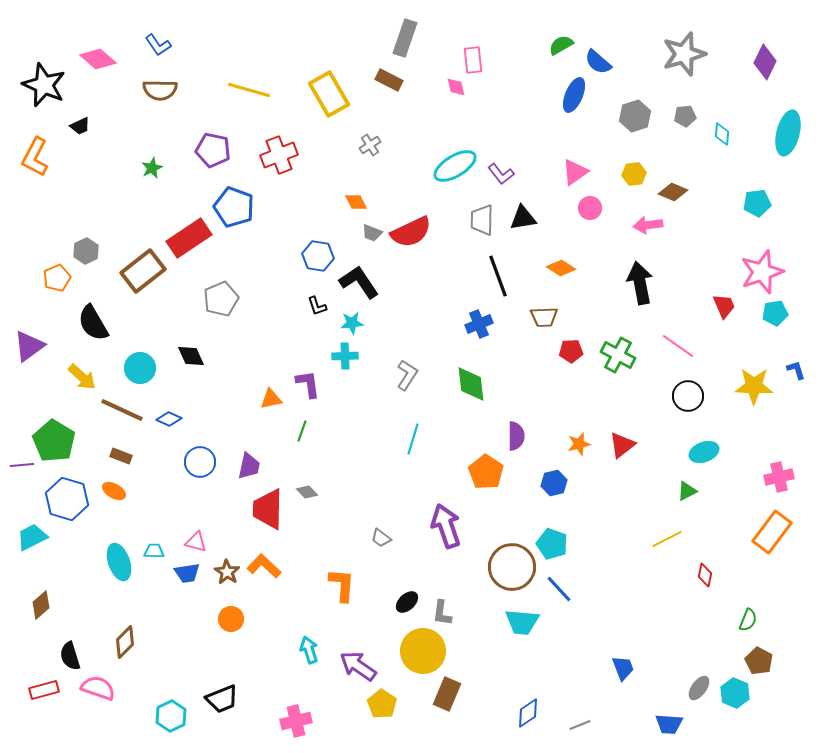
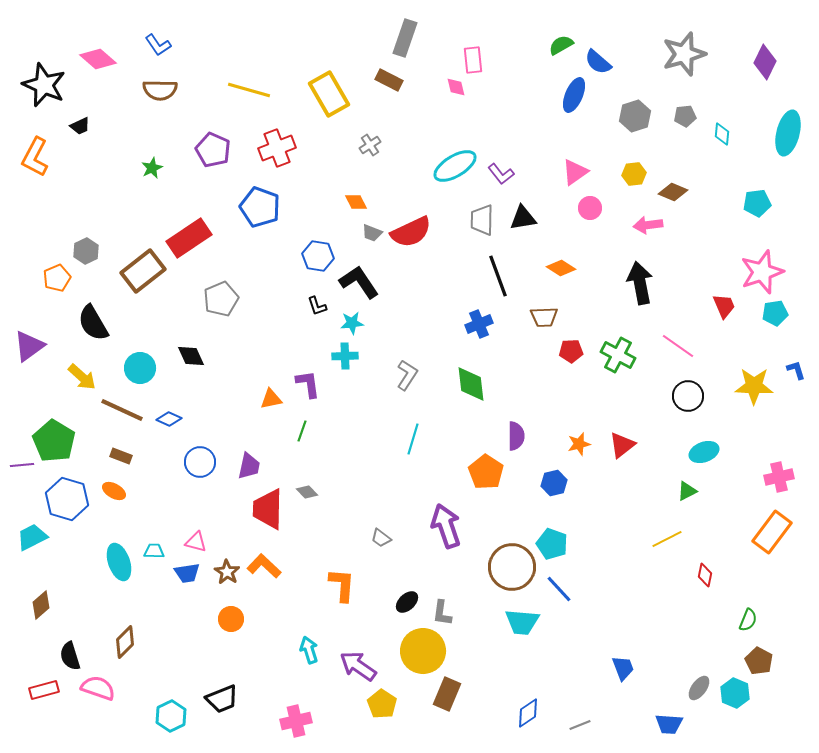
purple pentagon at (213, 150): rotated 12 degrees clockwise
red cross at (279, 155): moved 2 px left, 7 px up
blue pentagon at (234, 207): moved 26 px right
